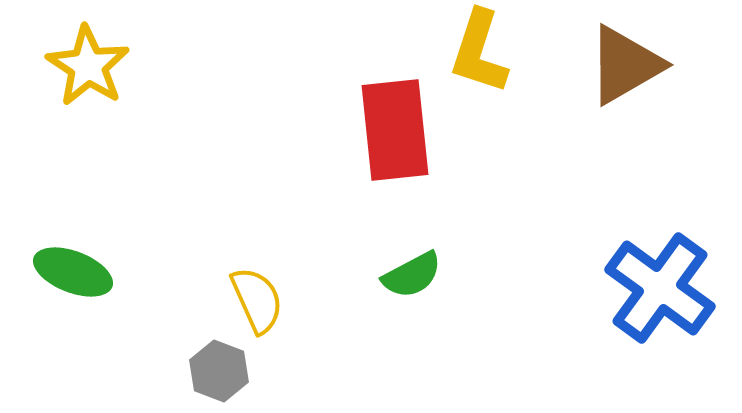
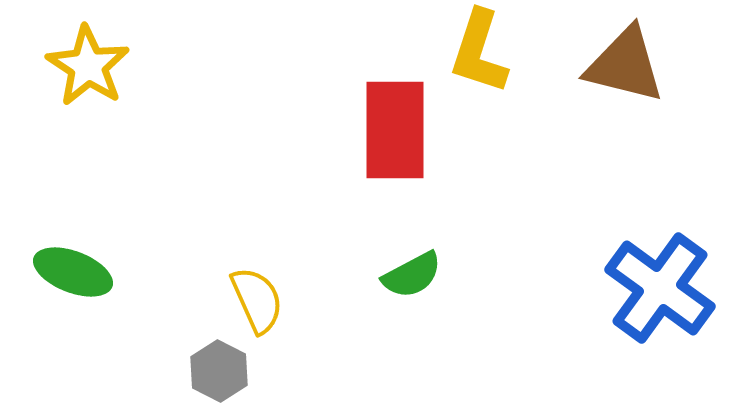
brown triangle: rotated 44 degrees clockwise
red rectangle: rotated 6 degrees clockwise
gray hexagon: rotated 6 degrees clockwise
